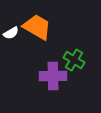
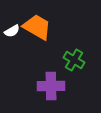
white semicircle: moved 1 px right, 2 px up
purple cross: moved 2 px left, 10 px down
